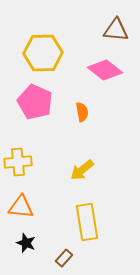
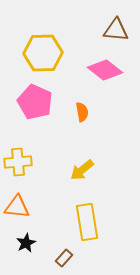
orange triangle: moved 4 px left
black star: rotated 24 degrees clockwise
